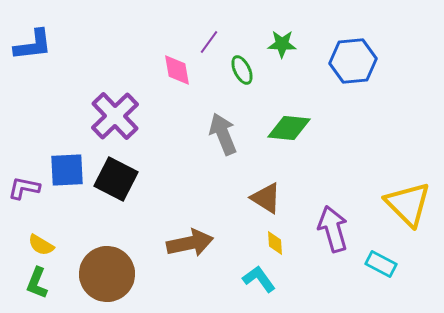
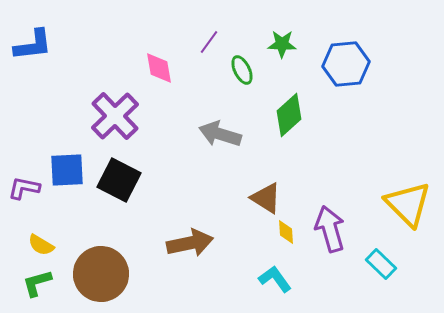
blue hexagon: moved 7 px left, 3 px down
pink diamond: moved 18 px left, 2 px up
green diamond: moved 13 px up; rotated 48 degrees counterclockwise
gray arrow: moved 3 px left; rotated 51 degrees counterclockwise
black square: moved 3 px right, 1 px down
purple arrow: moved 3 px left
yellow diamond: moved 11 px right, 11 px up
cyan rectangle: rotated 16 degrees clockwise
brown circle: moved 6 px left
cyan L-shape: moved 16 px right
green L-shape: rotated 52 degrees clockwise
